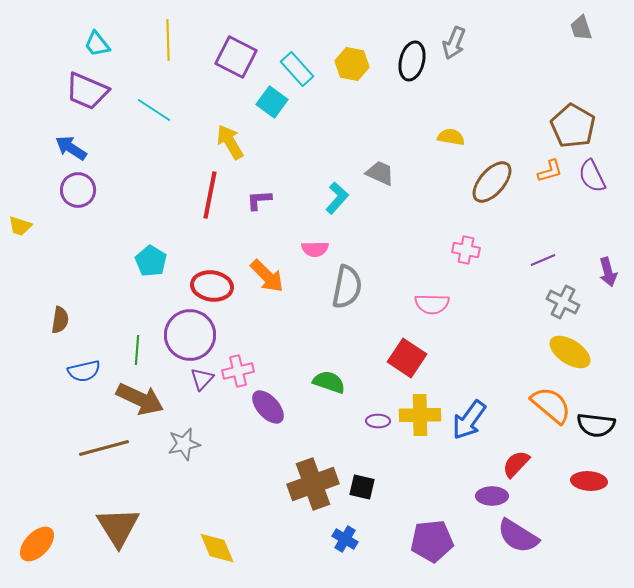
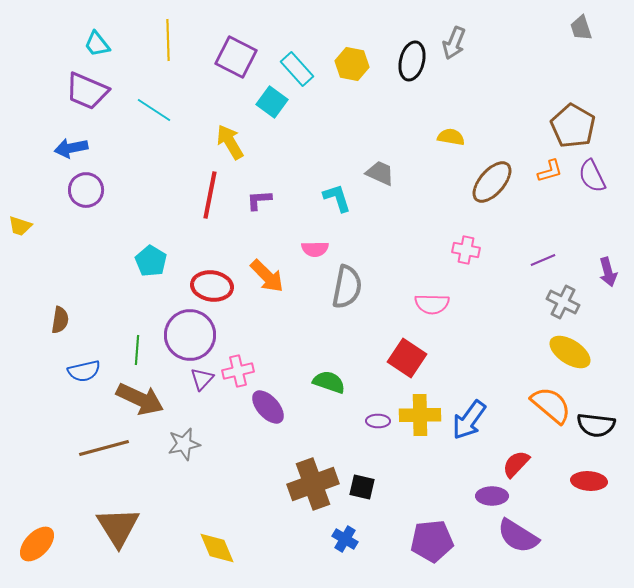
blue arrow at (71, 148): rotated 44 degrees counterclockwise
purple circle at (78, 190): moved 8 px right
cyan L-shape at (337, 198): rotated 60 degrees counterclockwise
